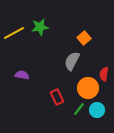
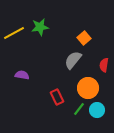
gray semicircle: moved 1 px right, 1 px up; rotated 12 degrees clockwise
red semicircle: moved 9 px up
